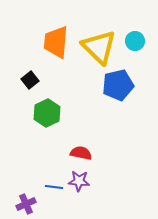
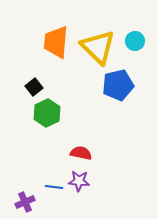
yellow triangle: moved 1 px left
black square: moved 4 px right, 7 px down
purple cross: moved 1 px left, 2 px up
